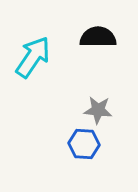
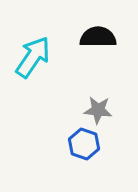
blue hexagon: rotated 16 degrees clockwise
